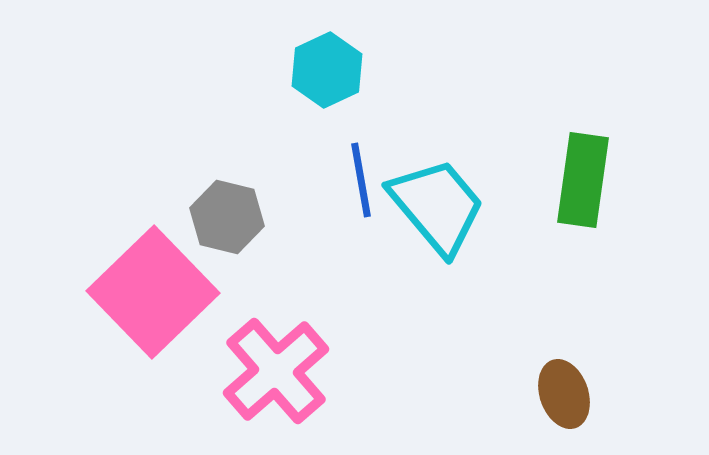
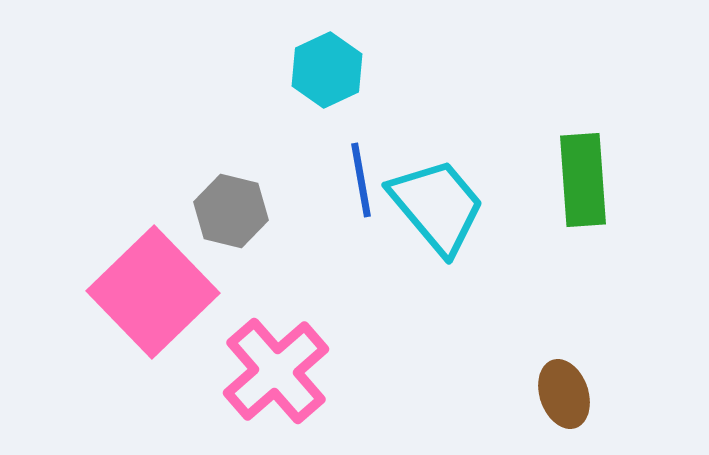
green rectangle: rotated 12 degrees counterclockwise
gray hexagon: moved 4 px right, 6 px up
